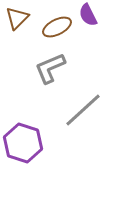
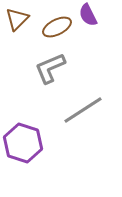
brown triangle: moved 1 px down
gray line: rotated 9 degrees clockwise
